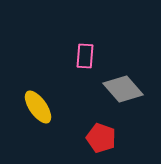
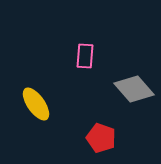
gray diamond: moved 11 px right
yellow ellipse: moved 2 px left, 3 px up
